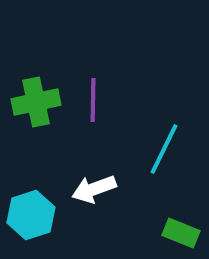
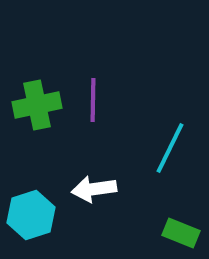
green cross: moved 1 px right, 3 px down
cyan line: moved 6 px right, 1 px up
white arrow: rotated 12 degrees clockwise
